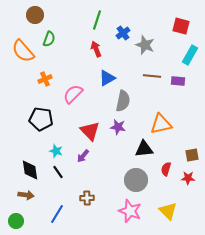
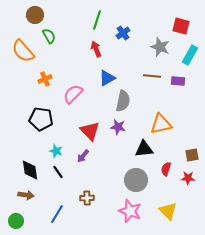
green semicircle: moved 3 px up; rotated 49 degrees counterclockwise
gray star: moved 15 px right, 2 px down
